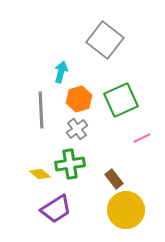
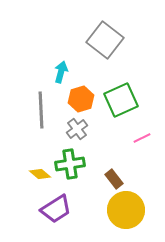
orange hexagon: moved 2 px right
